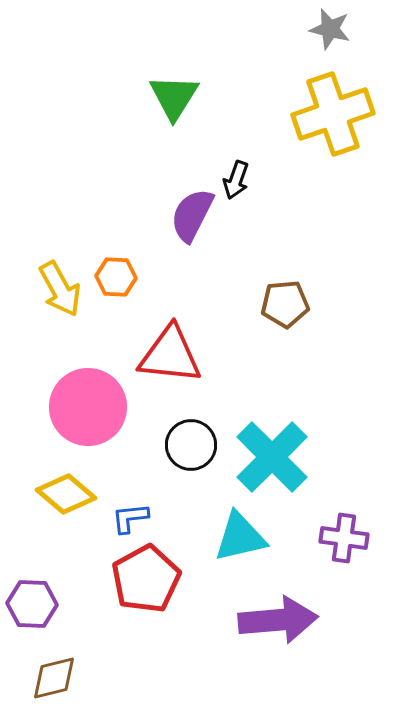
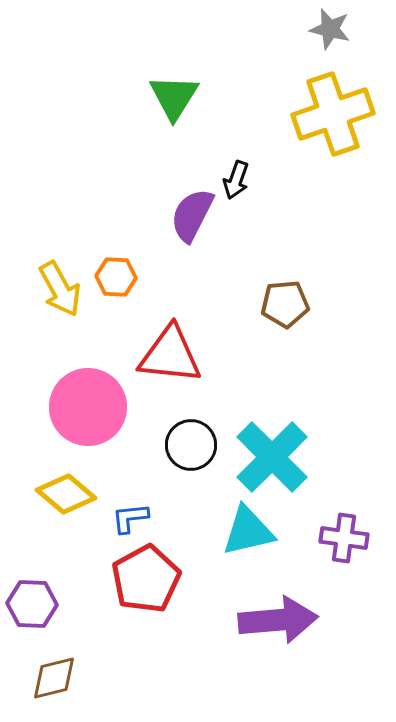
cyan triangle: moved 8 px right, 6 px up
